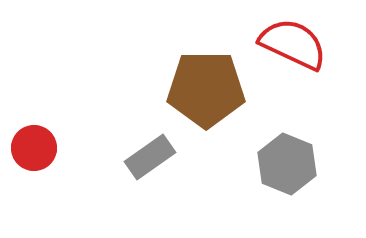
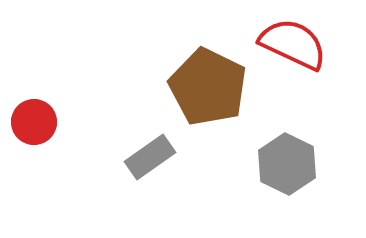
brown pentagon: moved 2 px right, 2 px up; rotated 26 degrees clockwise
red circle: moved 26 px up
gray hexagon: rotated 4 degrees clockwise
